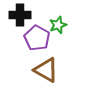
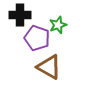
purple pentagon: rotated 10 degrees counterclockwise
brown triangle: moved 3 px right, 3 px up
